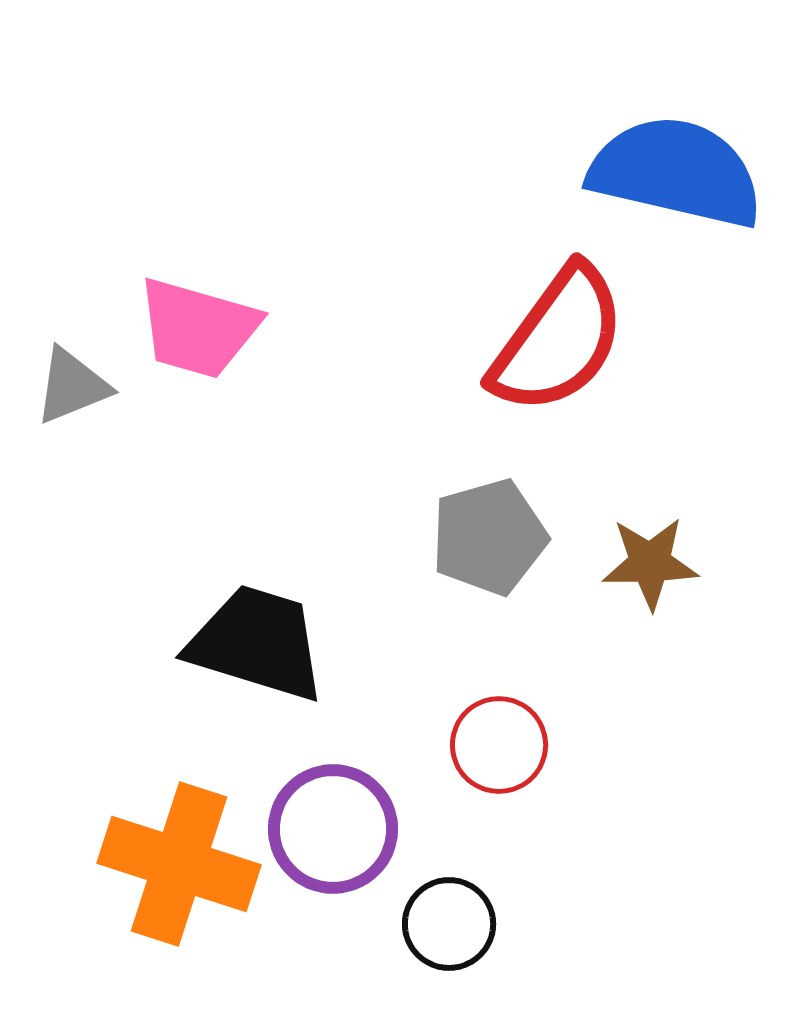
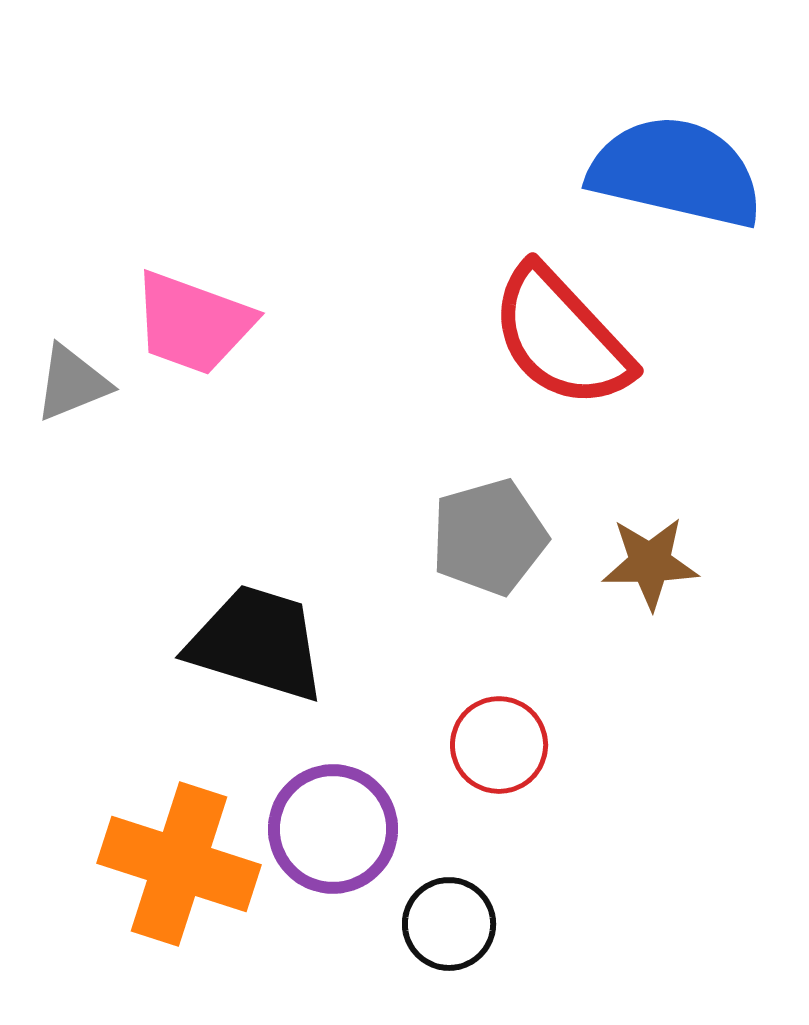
pink trapezoid: moved 5 px left, 5 px up; rotated 4 degrees clockwise
red semicircle: moved 3 px right, 3 px up; rotated 101 degrees clockwise
gray triangle: moved 3 px up
